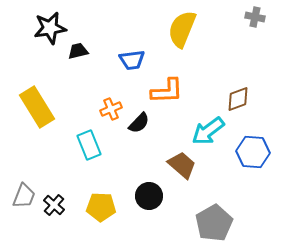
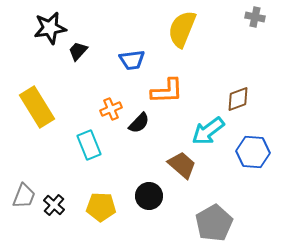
black trapezoid: rotated 35 degrees counterclockwise
